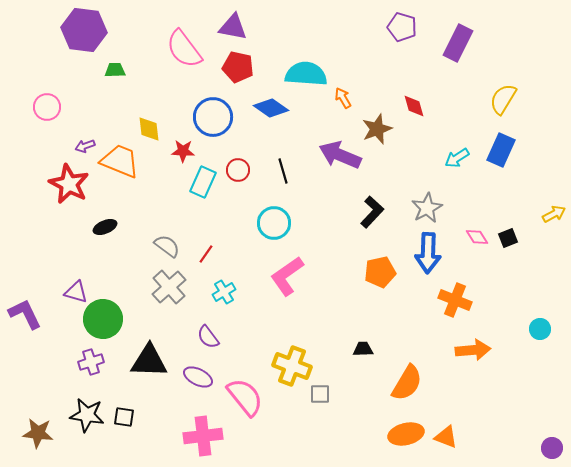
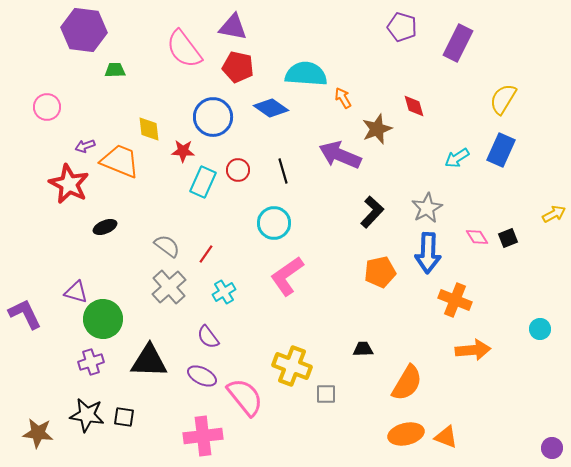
purple ellipse at (198, 377): moved 4 px right, 1 px up
gray square at (320, 394): moved 6 px right
